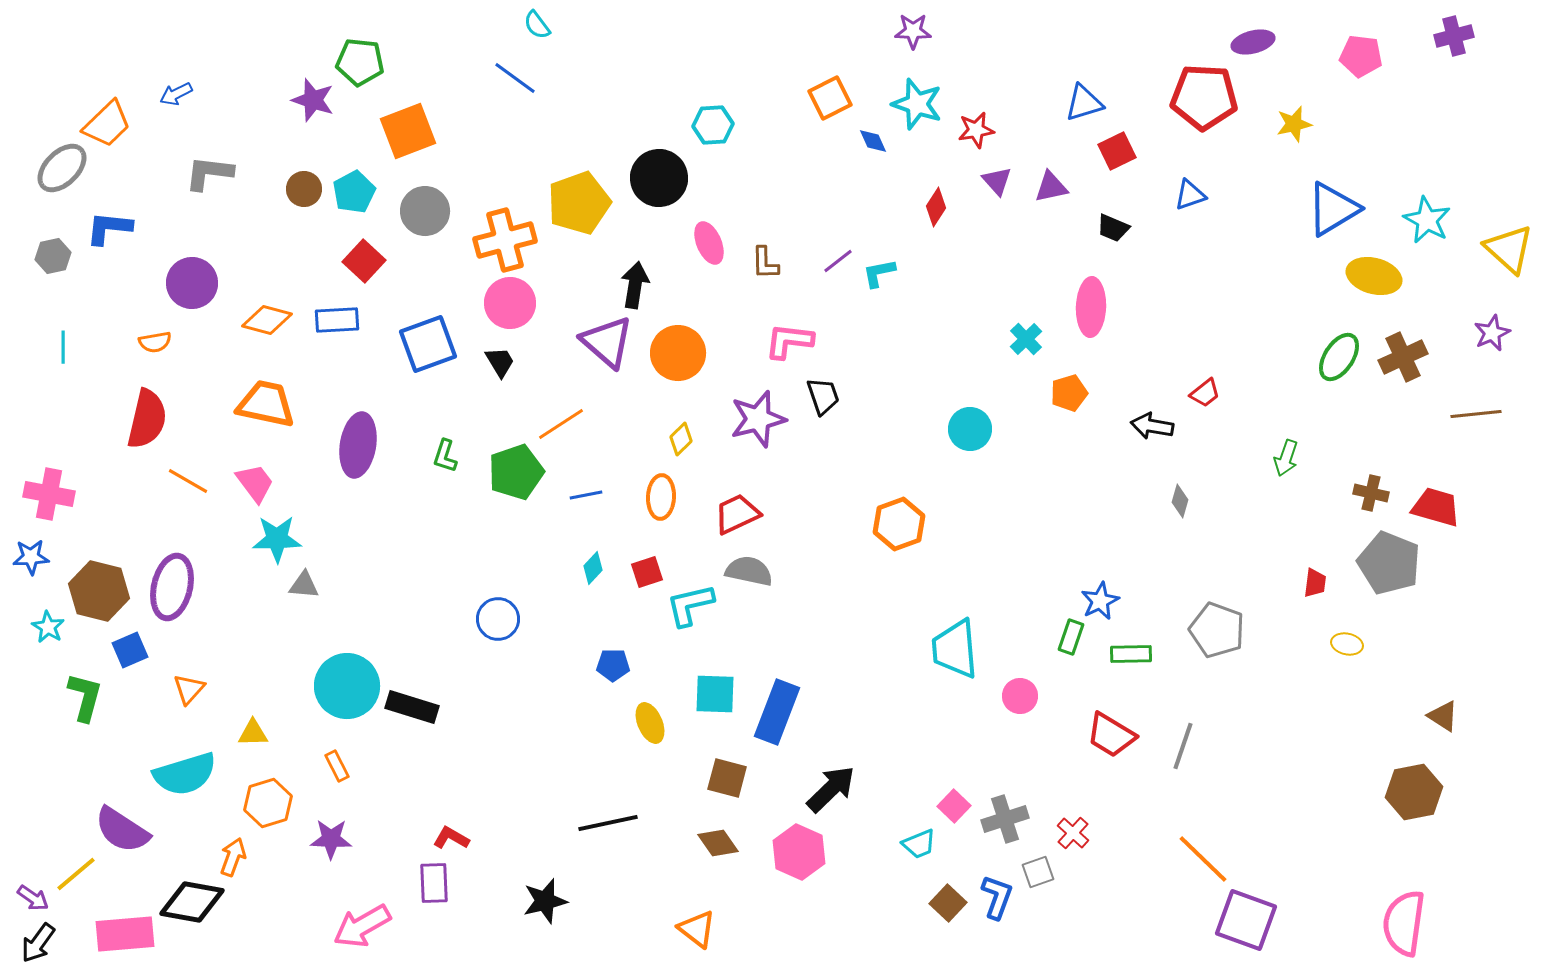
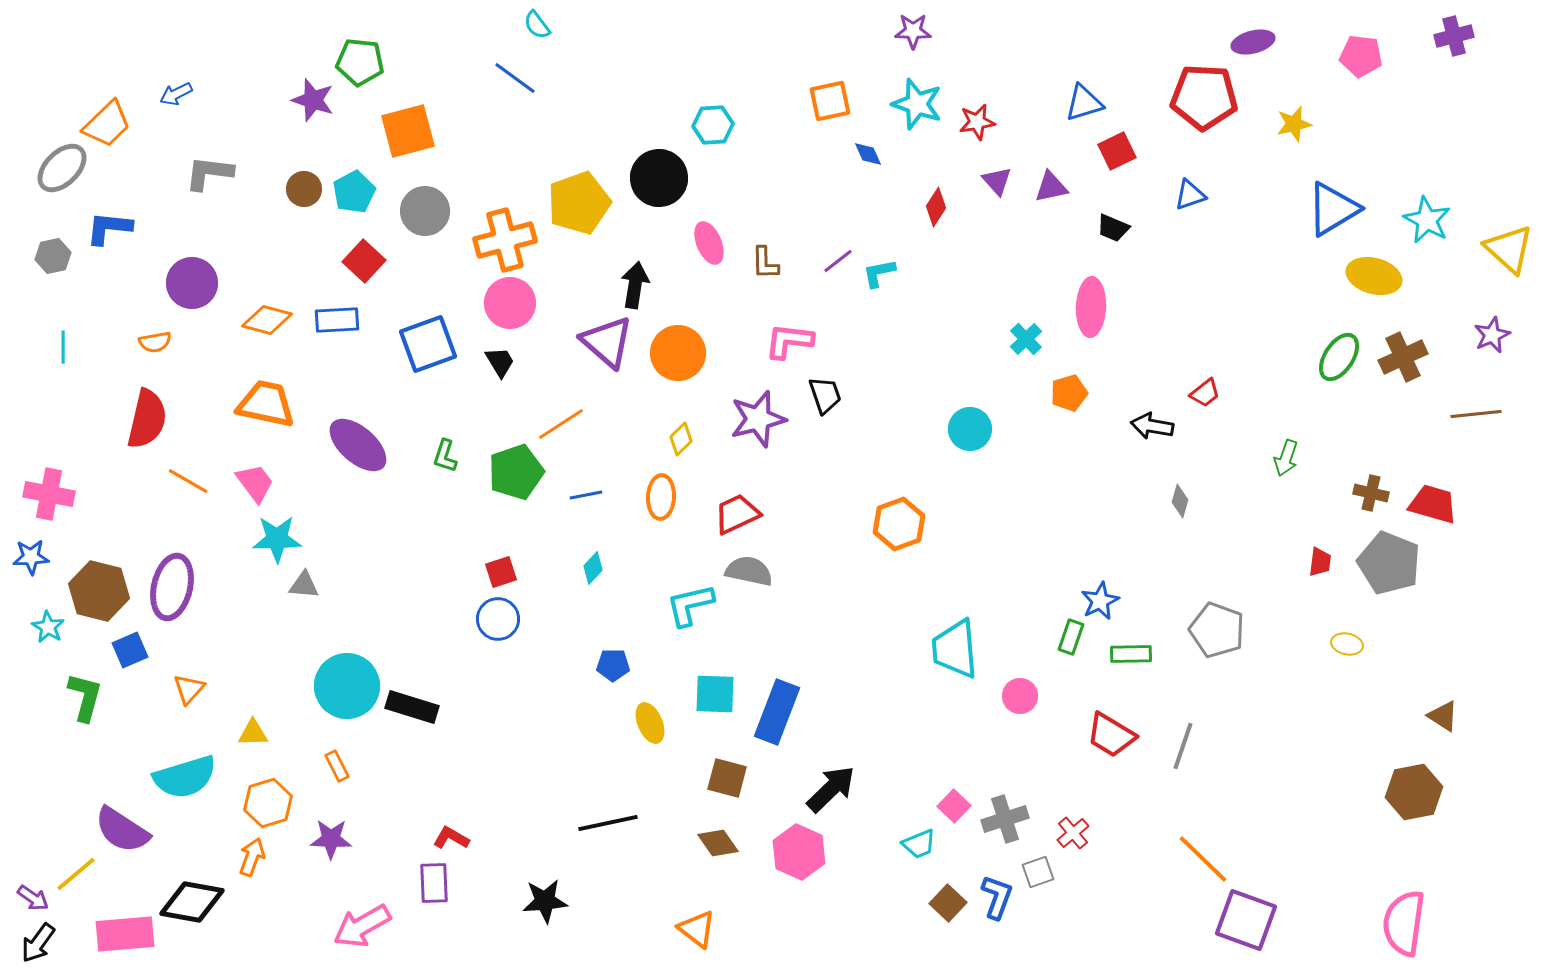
orange square at (830, 98): moved 3 px down; rotated 15 degrees clockwise
red star at (976, 130): moved 1 px right, 8 px up
orange square at (408, 131): rotated 6 degrees clockwise
blue diamond at (873, 141): moved 5 px left, 13 px down
purple star at (1492, 333): moved 2 px down
black trapezoid at (823, 396): moved 2 px right, 1 px up
purple ellipse at (358, 445): rotated 58 degrees counterclockwise
red trapezoid at (1436, 507): moved 3 px left, 3 px up
red square at (647, 572): moved 146 px left
red trapezoid at (1315, 583): moved 5 px right, 21 px up
cyan semicircle at (185, 774): moved 3 px down
red cross at (1073, 833): rotated 8 degrees clockwise
orange arrow at (233, 857): moved 19 px right
black star at (545, 901): rotated 9 degrees clockwise
